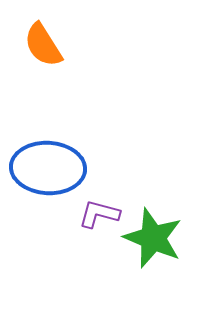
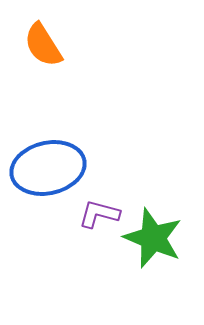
blue ellipse: rotated 16 degrees counterclockwise
